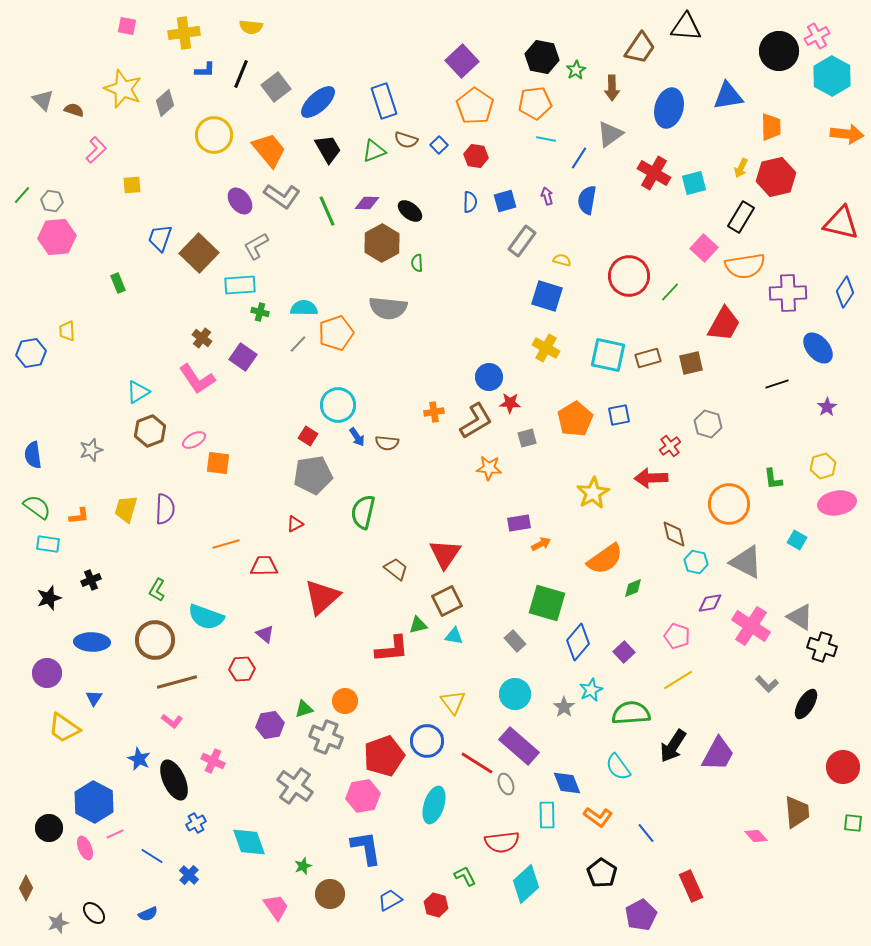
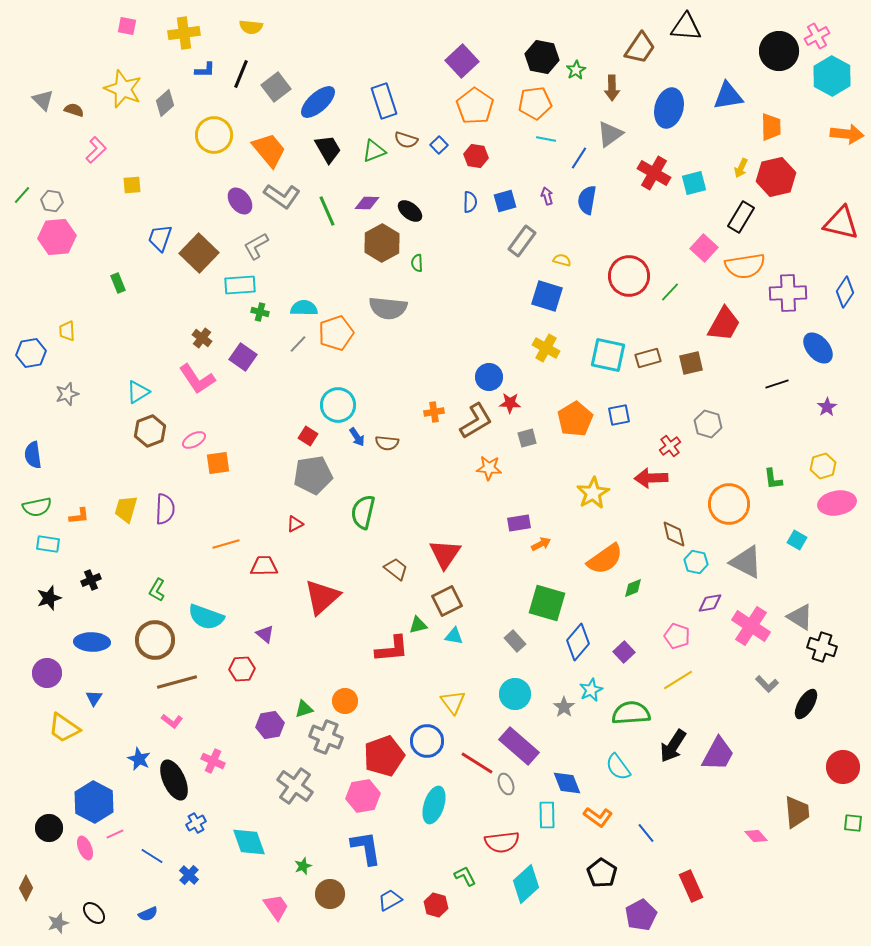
gray star at (91, 450): moved 24 px left, 56 px up
orange square at (218, 463): rotated 15 degrees counterclockwise
green semicircle at (37, 507): rotated 132 degrees clockwise
